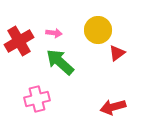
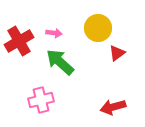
yellow circle: moved 2 px up
pink cross: moved 4 px right, 1 px down
